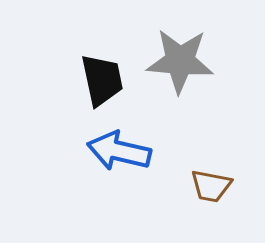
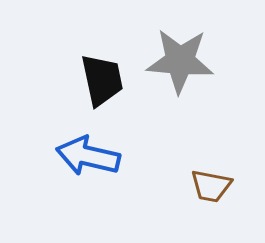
blue arrow: moved 31 px left, 5 px down
